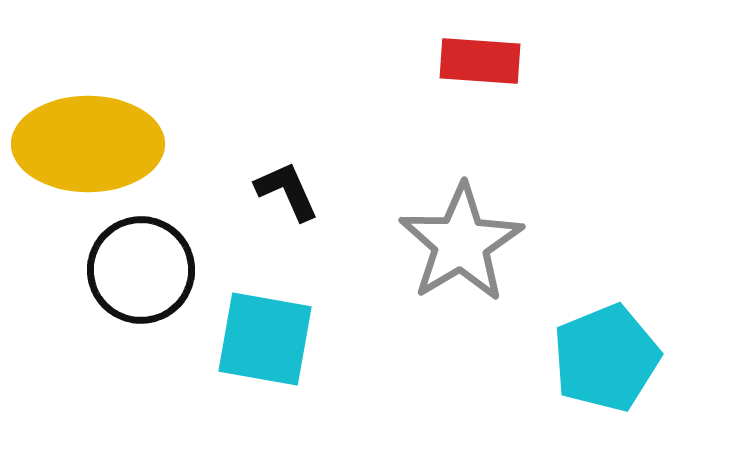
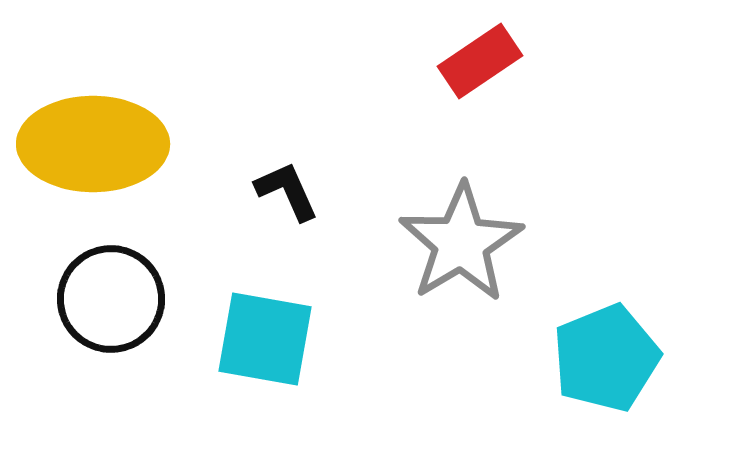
red rectangle: rotated 38 degrees counterclockwise
yellow ellipse: moved 5 px right
black circle: moved 30 px left, 29 px down
